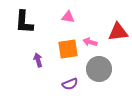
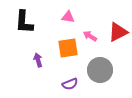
red triangle: rotated 20 degrees counterclockwise
pink arrow: moved 6 px up; rotated 16 degrees clockwise
orange square: moved 1 px up
gray circle: moved 1 px right, 1 px down
